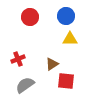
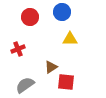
blue circle: moved 4 px left, 4 px up
red cross: moved 10 px up
brown triangle: moved 1 px left, 3 px down
red square: moved 1 px down
